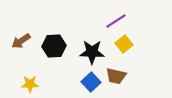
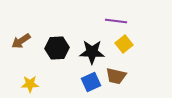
purple line: rotated 40 degrees clockwise
black hexagon: moved 3 px right, 2 px down
blue square: rotated 18 degrees clockwise
